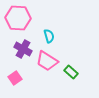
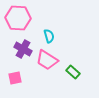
pink trapezoid: moved 1 px up
green rectangle: moved 2 px right
pink square: rotated 24 degrees clockwise
